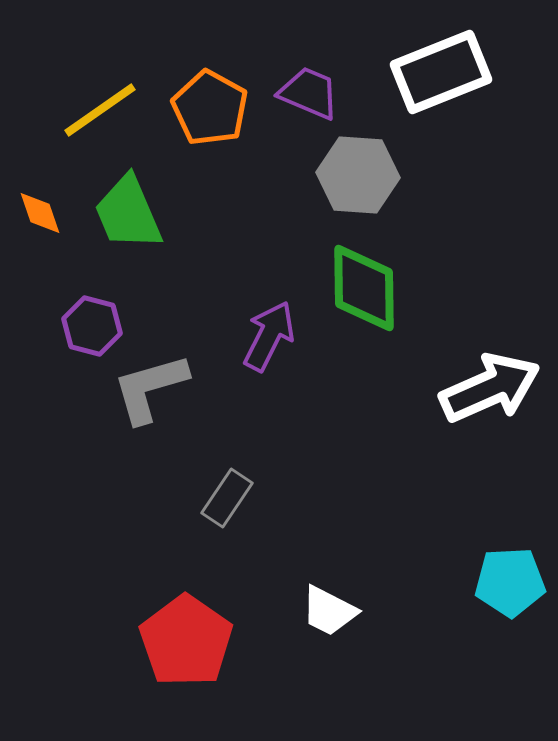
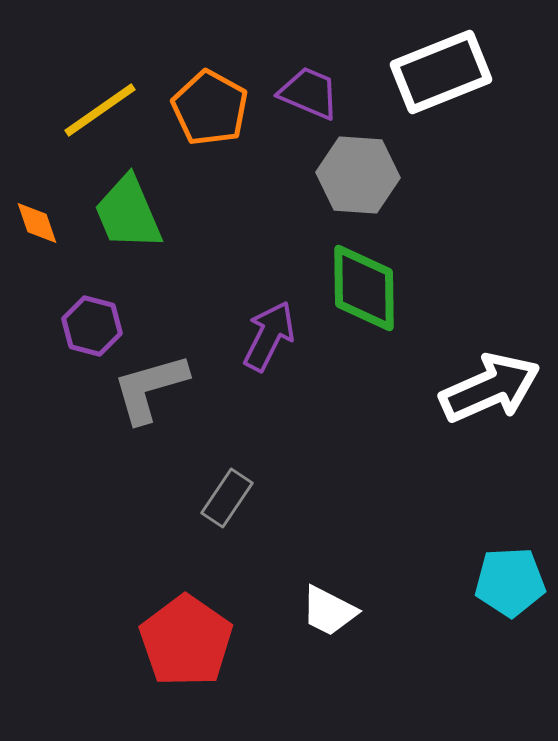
orange diamond: moved 3 px left, 10 px down
